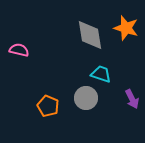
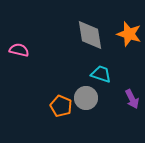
orange star: moved 3 px right, 6 px down
orange pentagon: moved 13 px right
